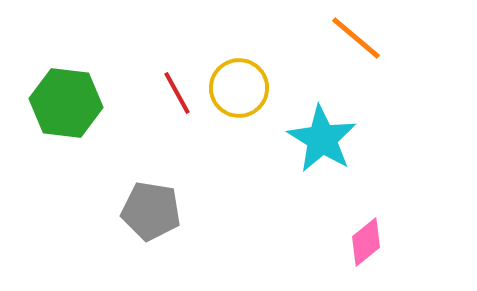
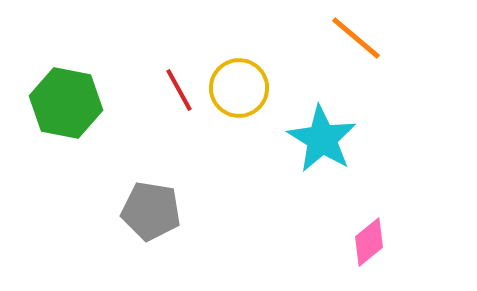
red line: moved 2 px right, 3 px up
green hexagon: rotated 4 degrees clockwise
pink diamond: moved 3 px right
